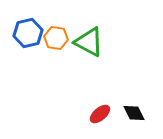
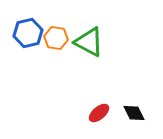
red ellipse: moved 1 px left, 1 px up
